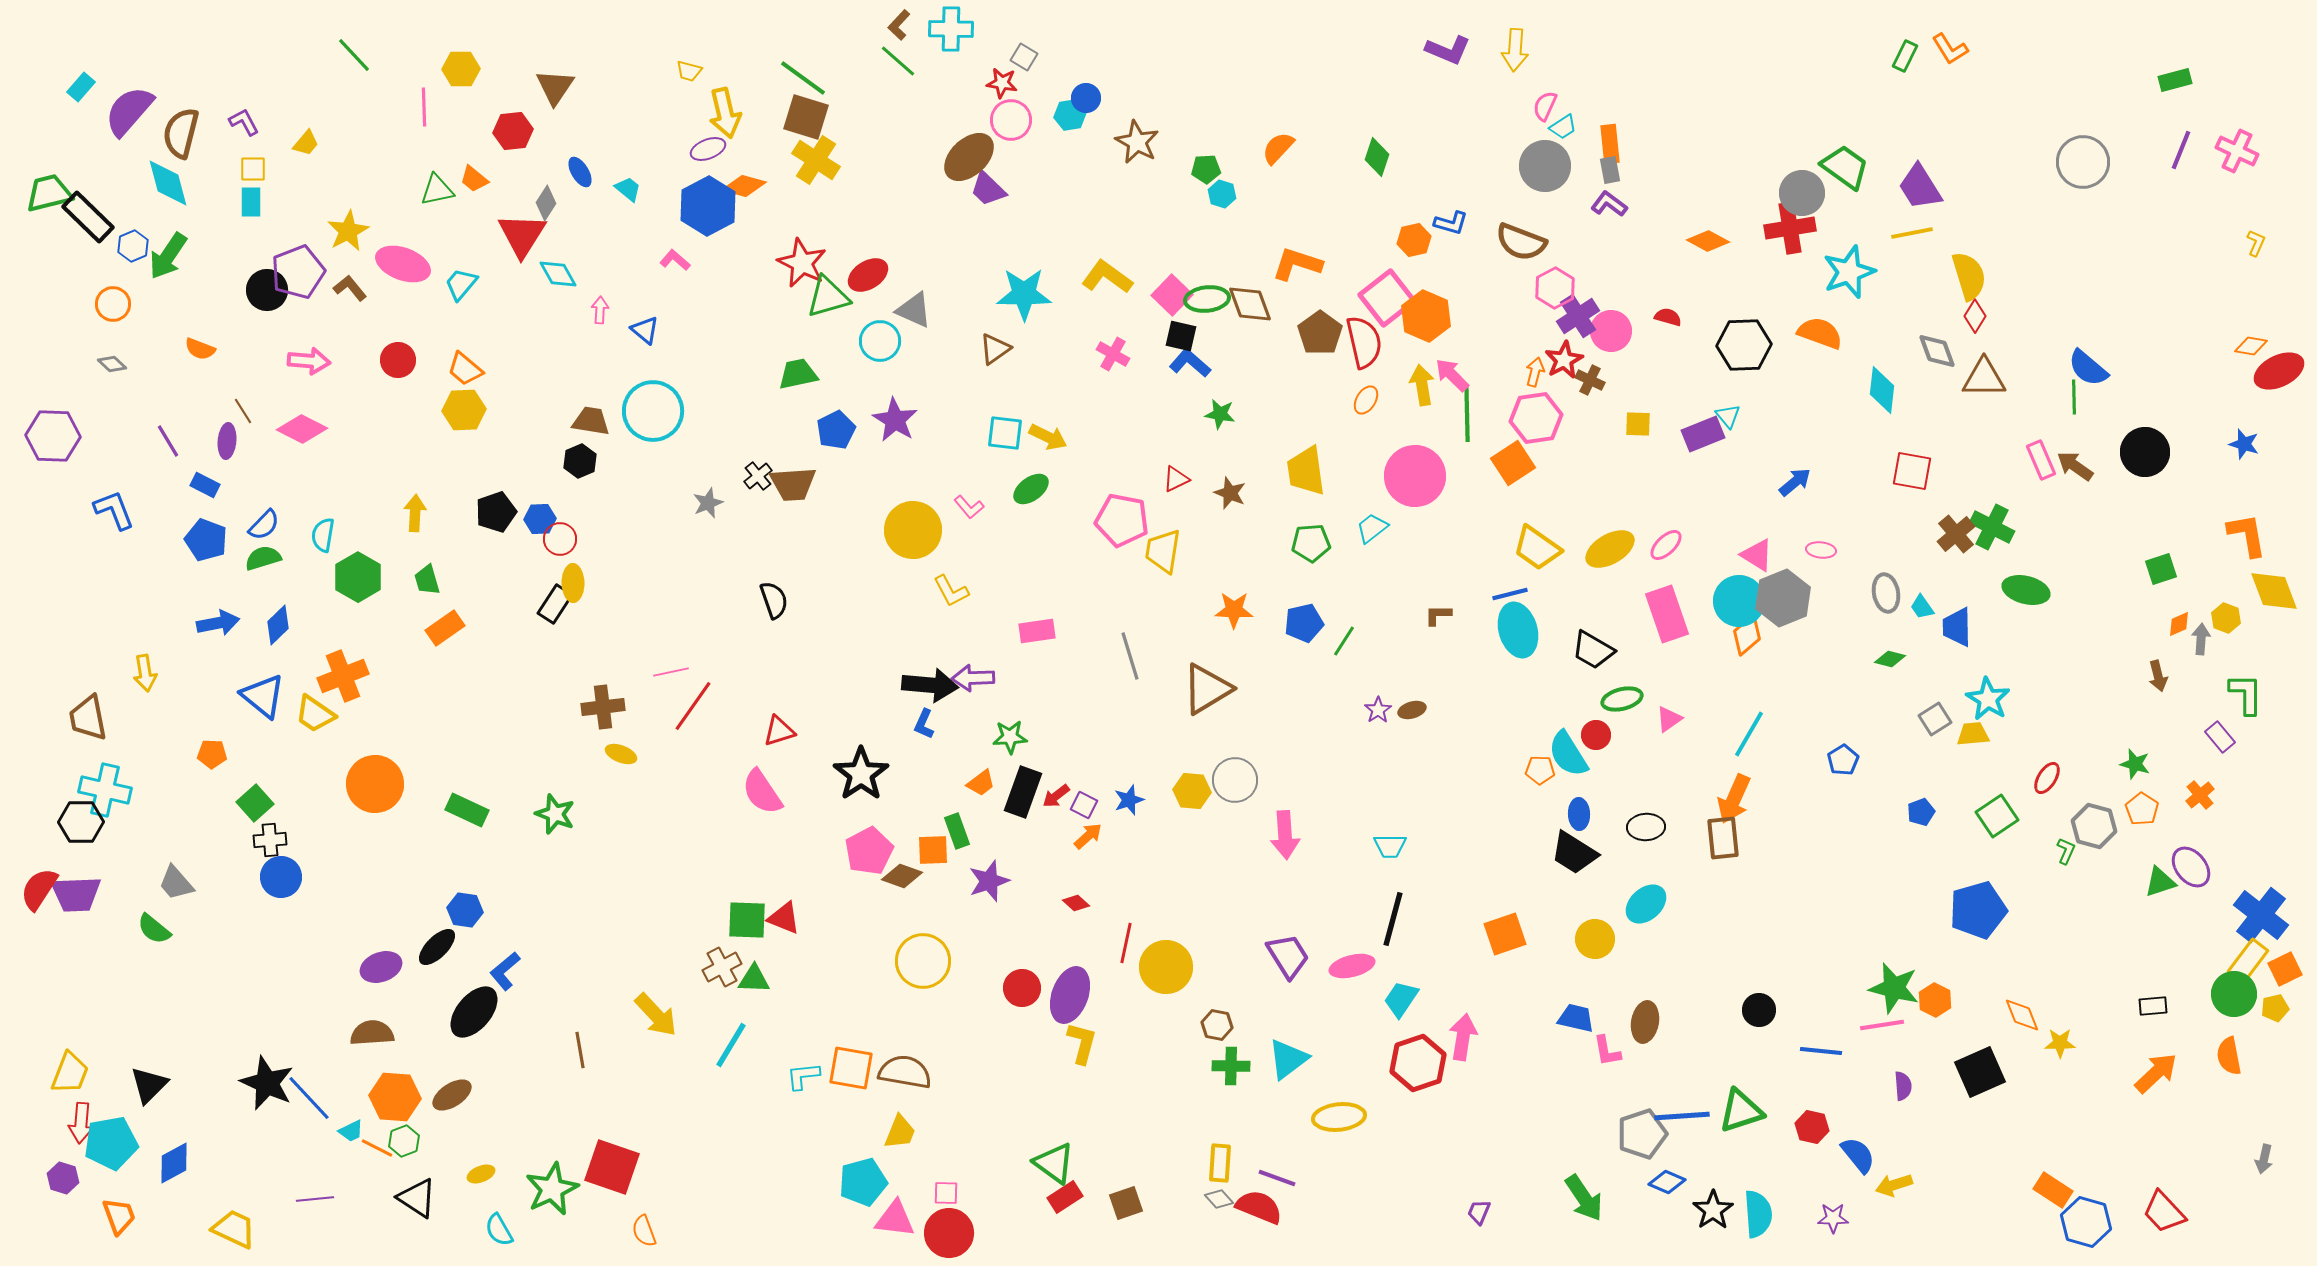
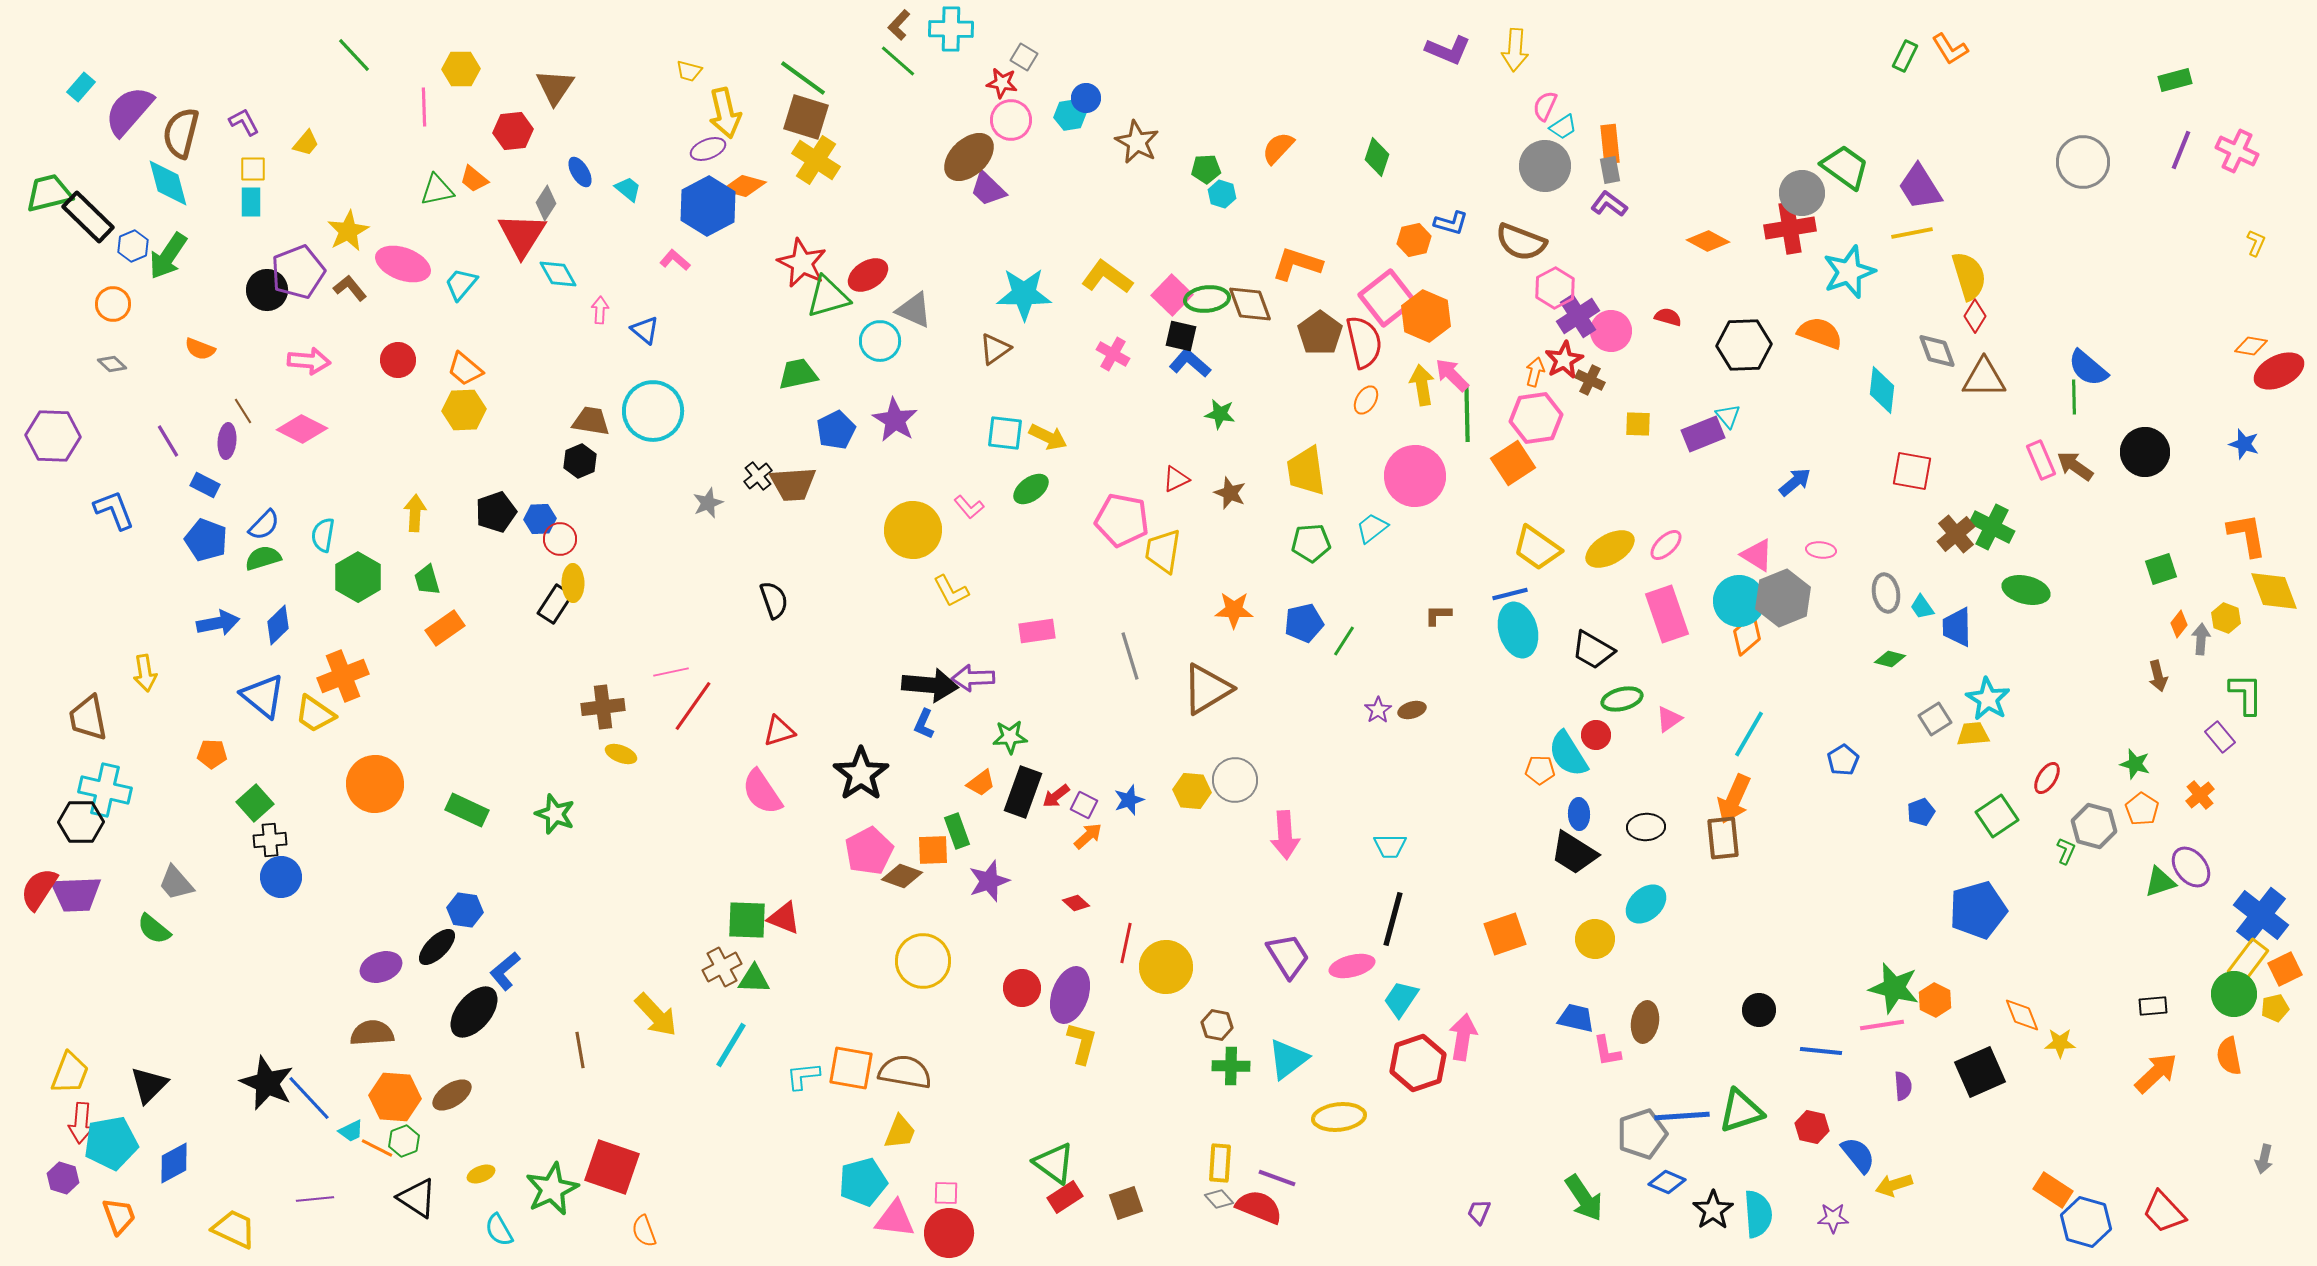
orange diamond at (2179, 624): rotated 28 degrees counterclockwise
